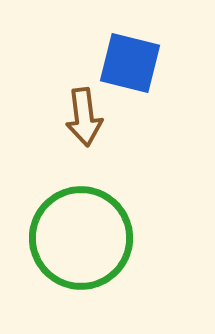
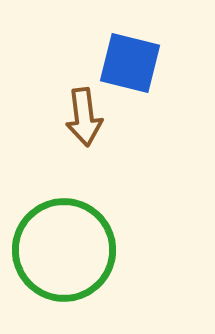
green circle: moved 17 px left, 12 px down
